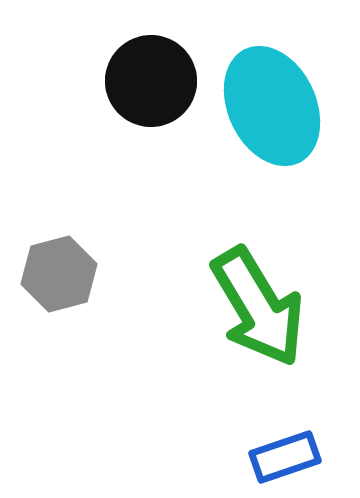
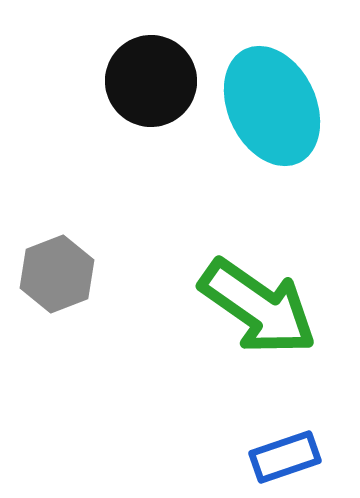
gray hexagon: moved 2 px left; rotated 6 degrees counterclockwise
green arrow: rotated 24 degrees counterclockwise
